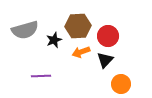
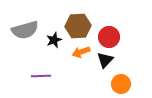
red circle: moved 1 px right, 1 px down
